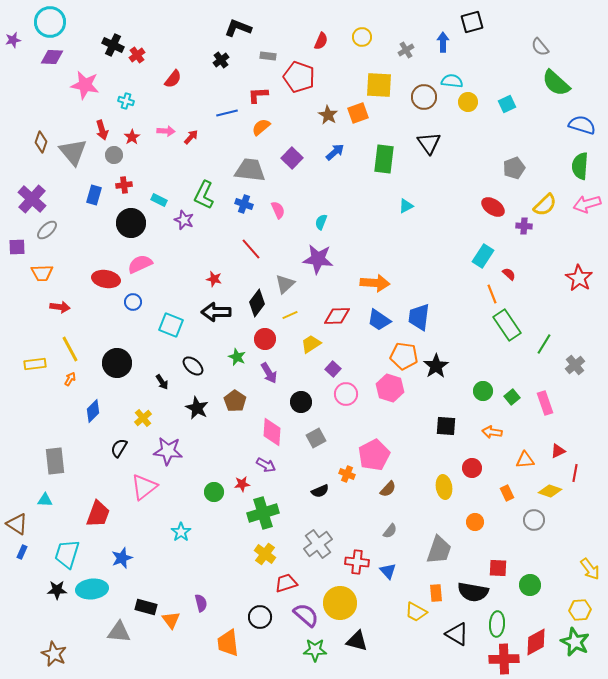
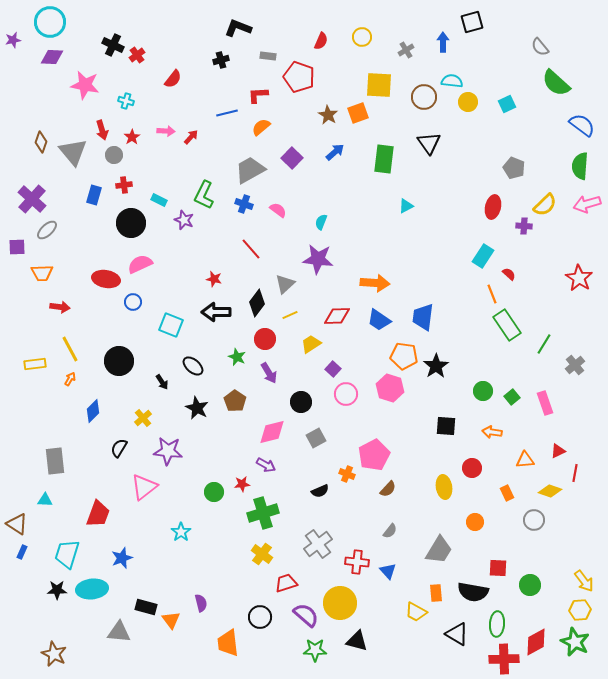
black cross at (221, 60): rotated 21 degrees clockwise
blue semicircle at (582, 125): rotated 20 degrees clockwise
gray pentagon at (514, 168): rotated 30 degrees counterclockwise
gray trapezoid at (250, 170): rotated 36 degrees counterclockwise
red ellipse at (493, 207): rotated 70 degrees clockwise
pink semicircle at (278, 210): rotated 30 degrees counterclockwise
blue trapezoid at (419, 317): moved 4 px right
black circle at (117, 363): moved 2 px right, 2 px up
pink diamond at (272, 432): rotated 72 degrees clockwise
gray trapezoid at (439, 550): rotated 12 degrees clockwise
yellow cross at (265, 554): moved 3 px left
yellow arrow at (590, 569): moved 6 px left, 12 px down
